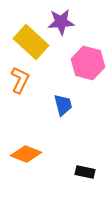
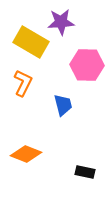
yellow rectangle: rotated 12 degrees counterclockwise
pink hexagon: moved 1 px left, 2 px down; rotated 12 degrees counterclockwise
orange L-shape: moved 3 px right, 3 px down
